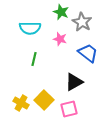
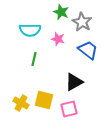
cyan semicircle: moved 2 px down
pink star: moved 2 px left
blue trapezoid: moved 3 px up
yellow square: rotated 30 degrees counterclockwise
